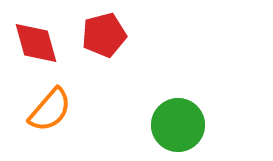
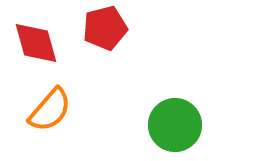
red pentagon: moved 1 px right, 7 px up
green circle: moved 3 px left
